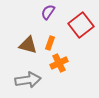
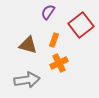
orange rectangle: moved 4 px right, 3 px up
gray arrow: moved 1 px left
